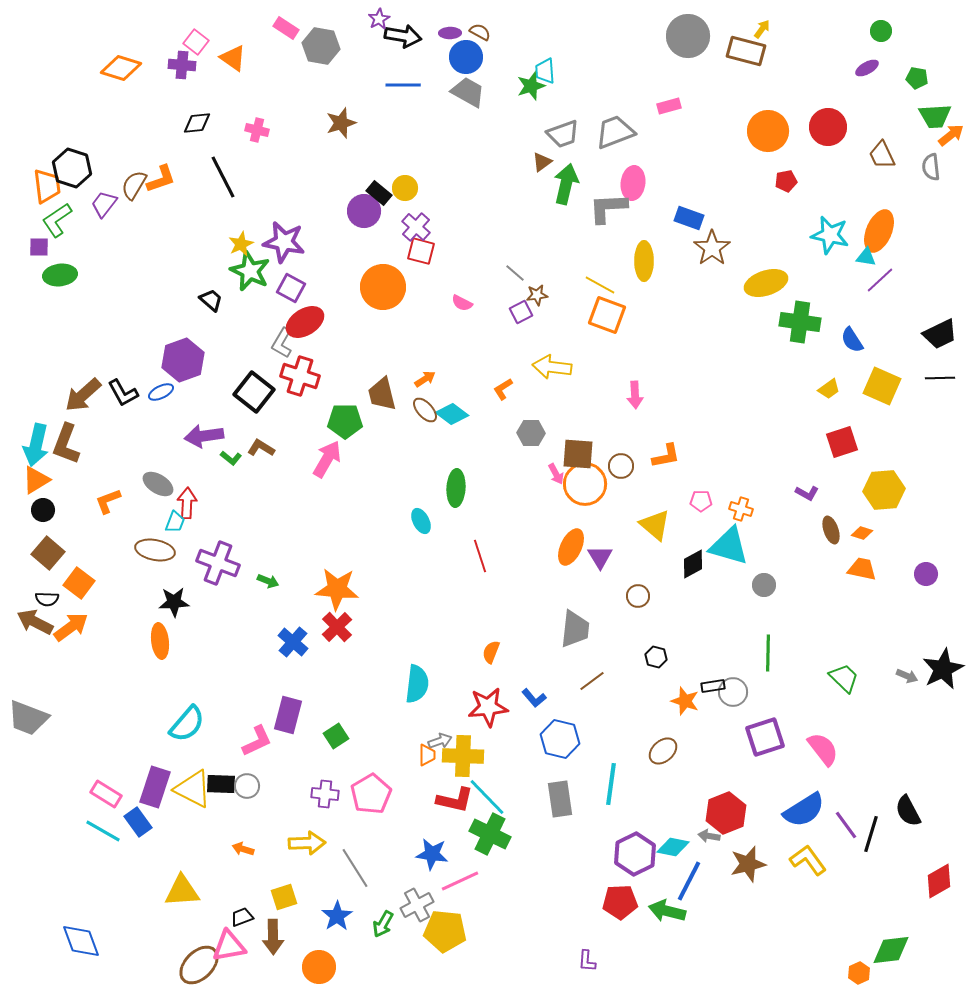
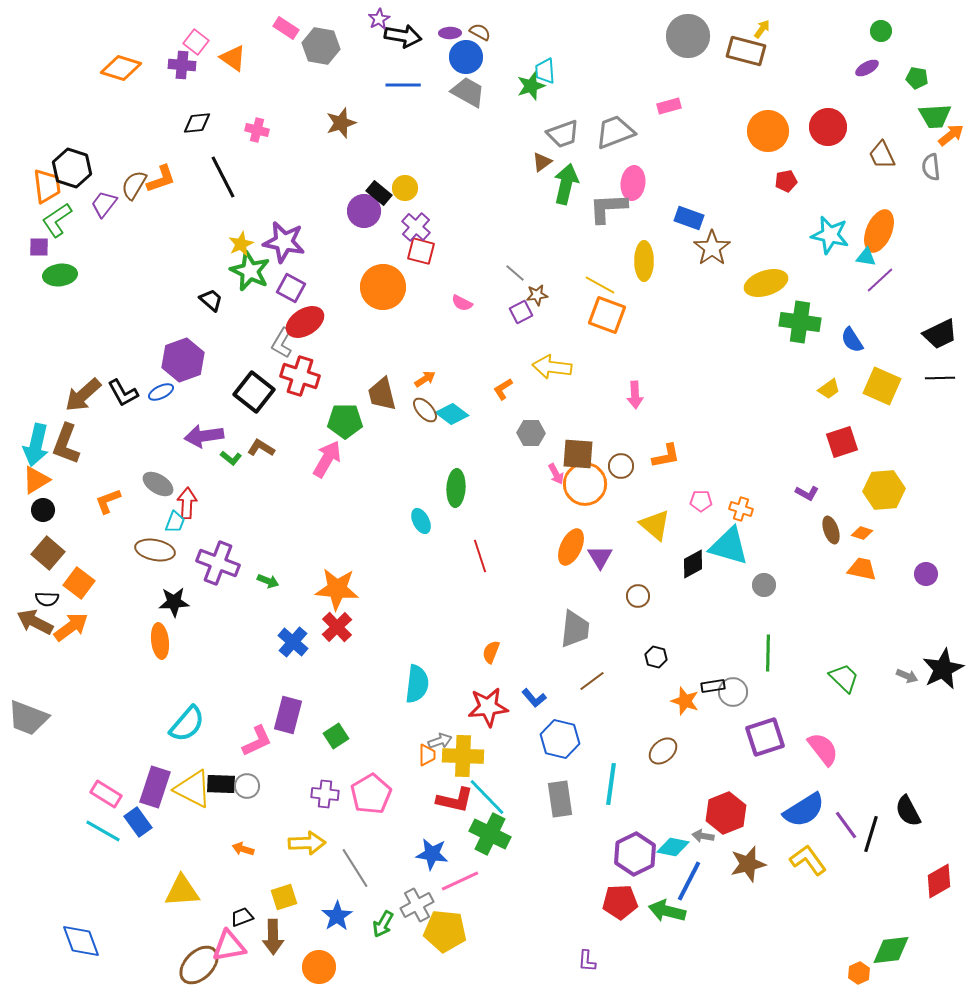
gray arrow at (709, 836): moved 6 px left
